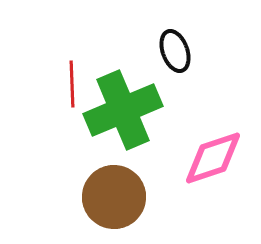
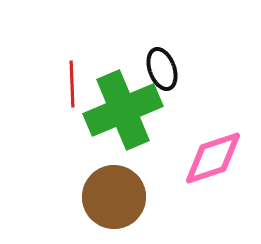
black ellipse: moved 13 px left, 18 px down
